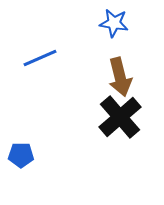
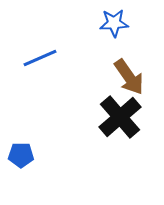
blue star: rotated 12 degrees counterclockwise
brown arrow: moved 9 px right; rotated 21 degrees counterclockwise
